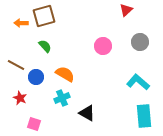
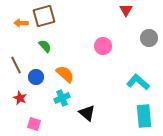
red triangle: rotated 16 degrees counterclockwise
gray circle: moved 9 px right, 4 px up
brown line: rotated 36 degrees clockwise
orange semicircle: rotated 12 degrees clockwise
black triangle: rotated 12 degrees clockwise
